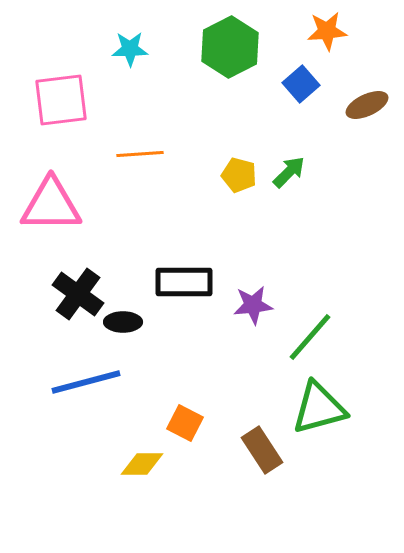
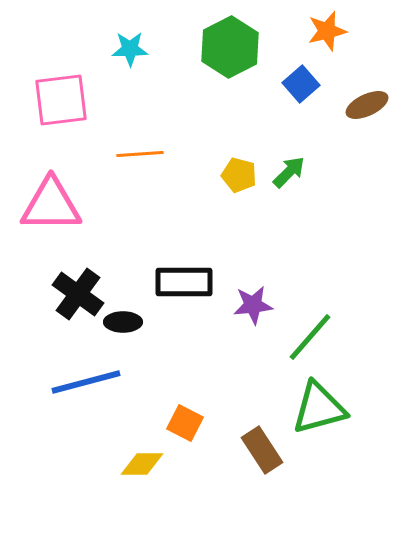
orange star: rotated 9 degrees counterclockwise
